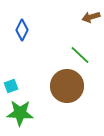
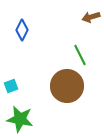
green line: rotated 20 degrees clockwise
green star: moved 6 px down; rotated 8 degrees clockwise
